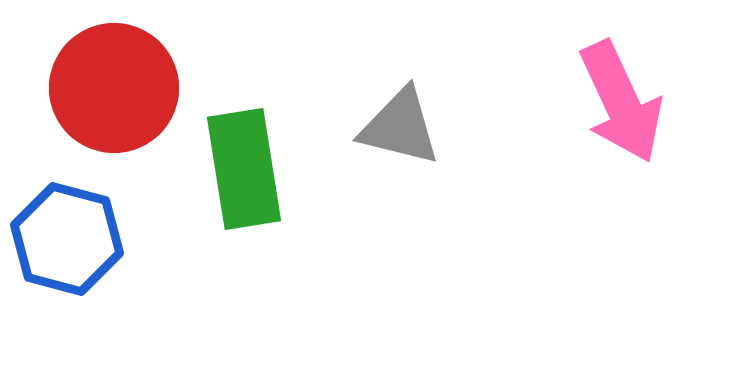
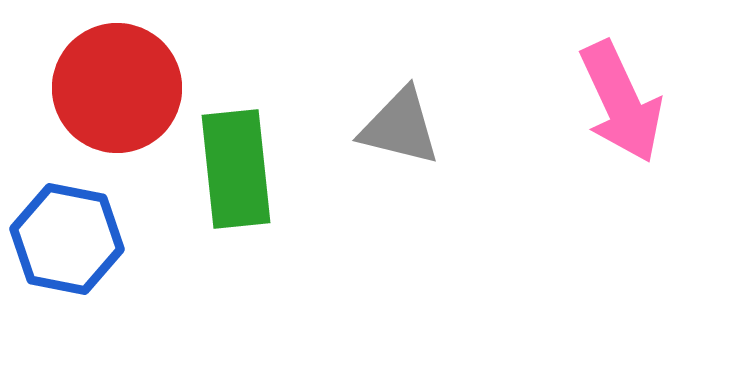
red circle: moved 3 px right
green rectangle: moved 8 px left; rotated 3 degrees clockwise
blue hexagon: rotated 4 degrees counterclockwise
